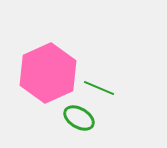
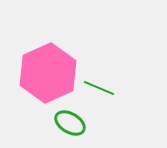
green ellipse: moved 9 px left, 5 px down
